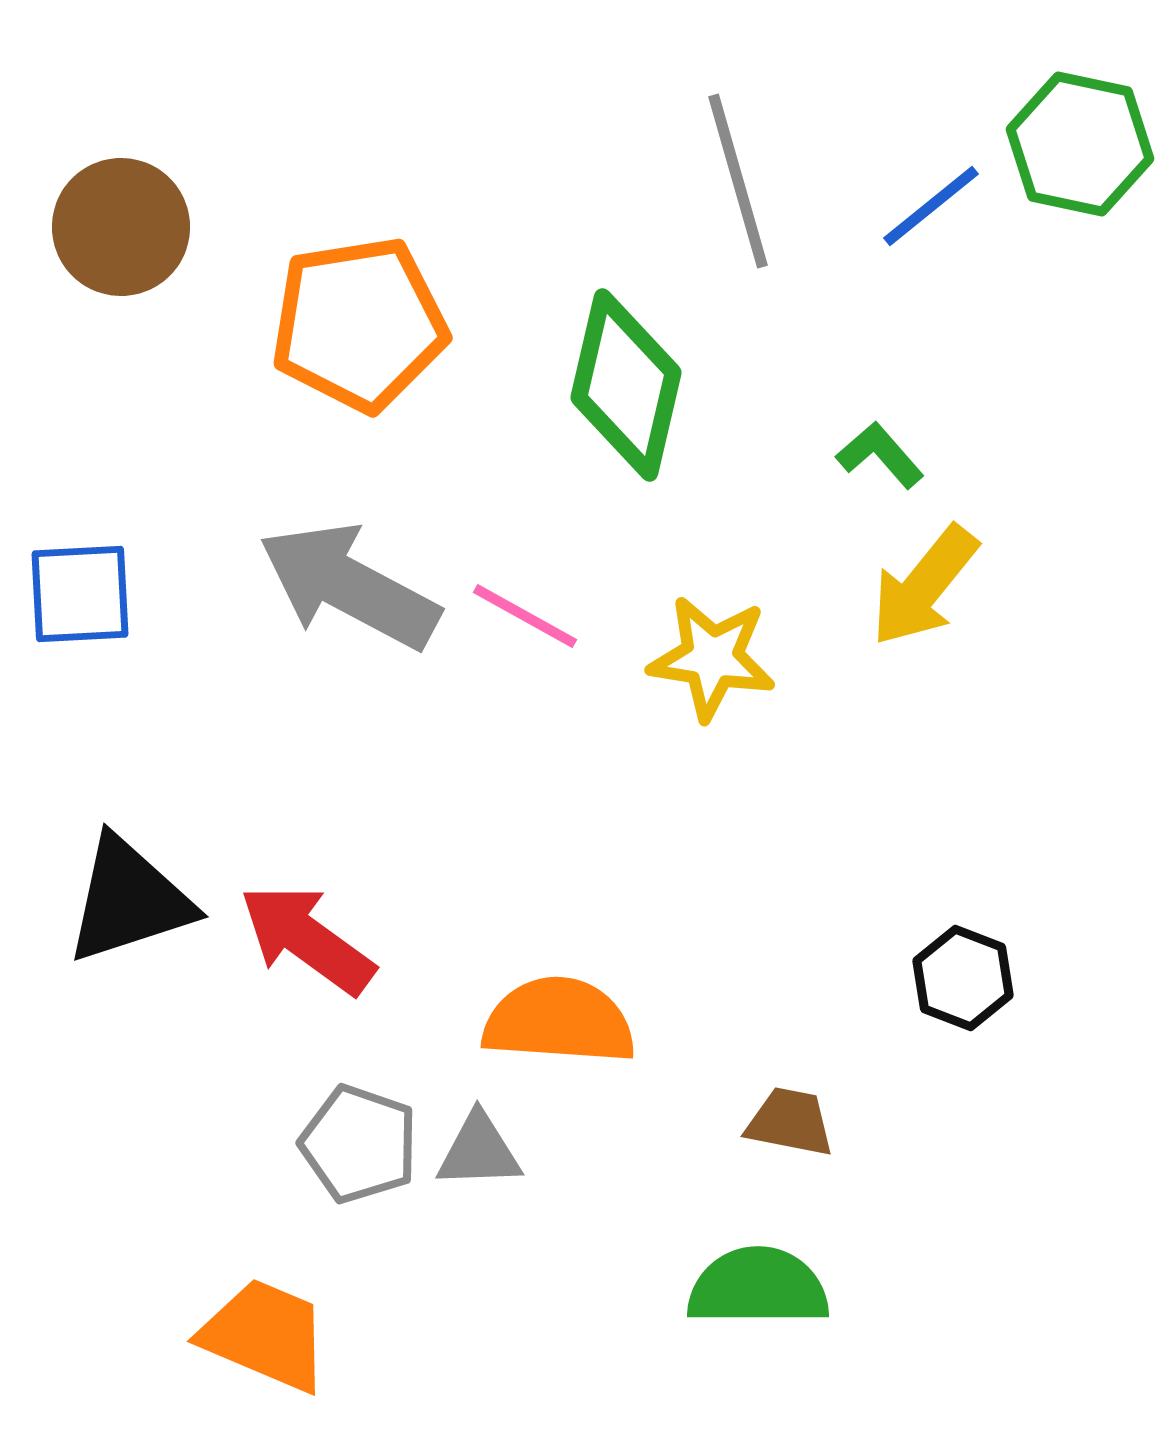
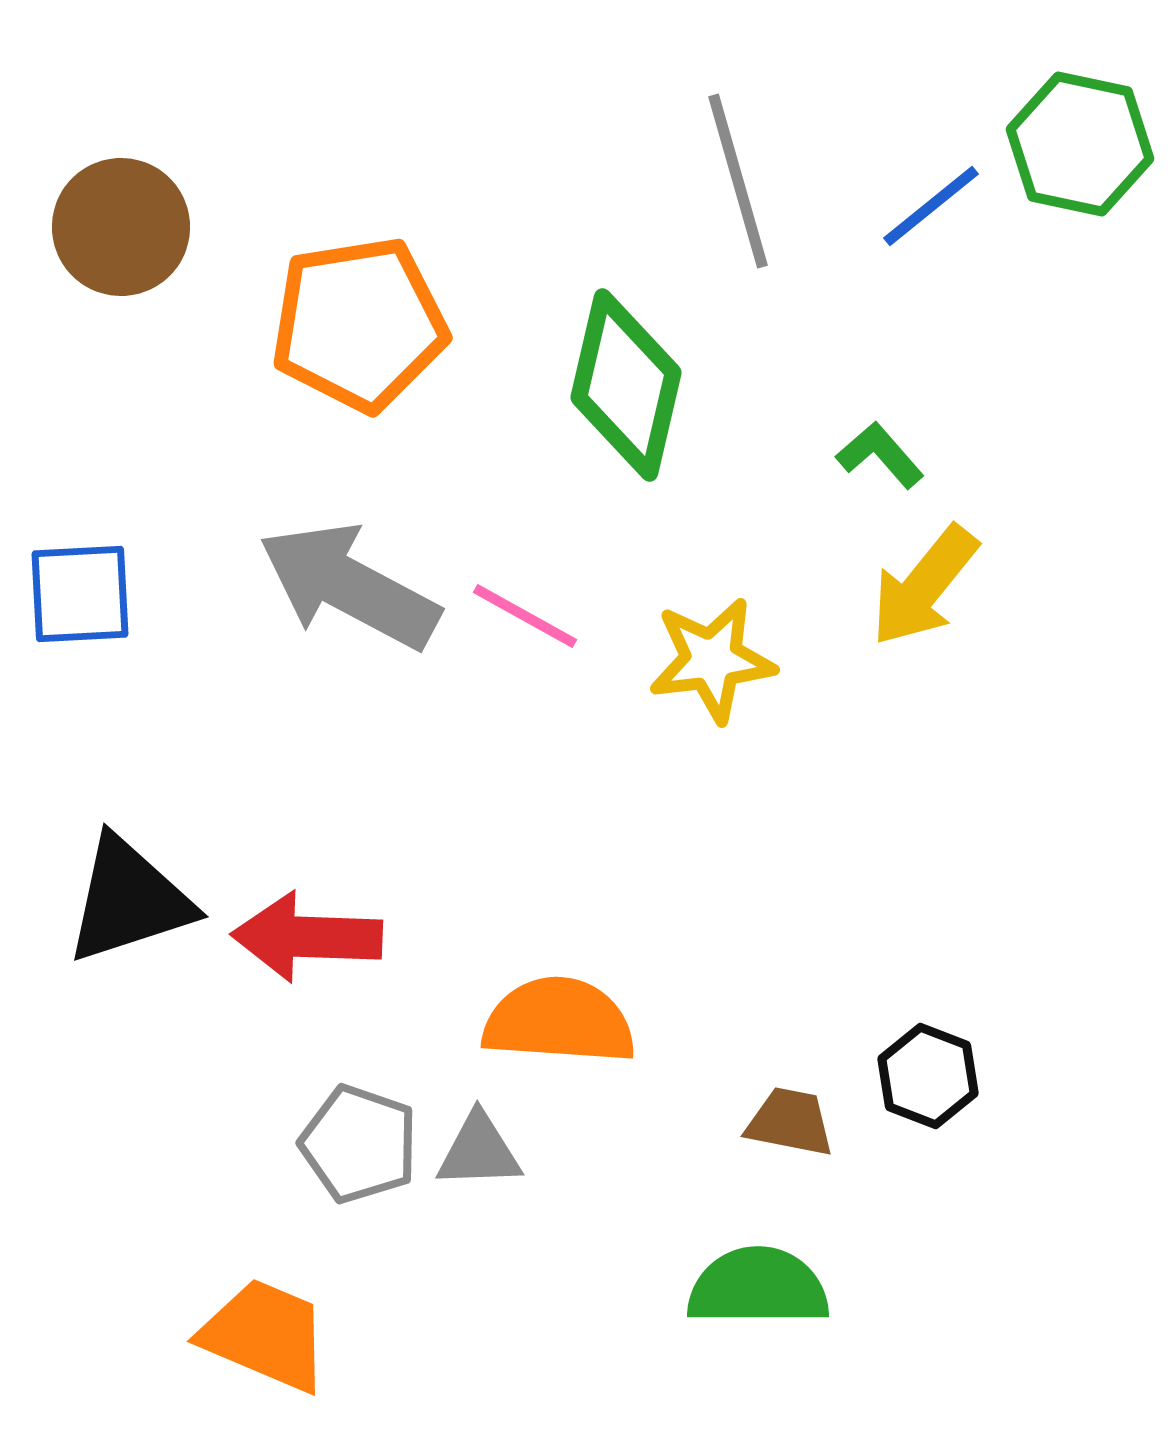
yellow star: moved 2 px down; rotated 16 degrees counterclockwise
red arrow: moved 2 px up; rotated 34 degrees counterclockwise
black hexagon: moved 35 px left, 98 px down
